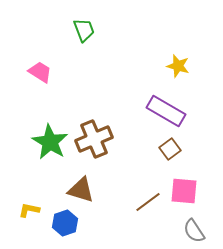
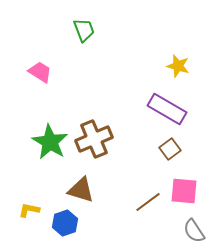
purple rectangle: moved 1 px right, 2 px up
